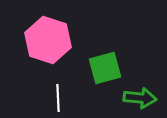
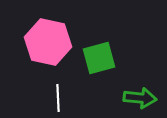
pink hexagon: moved 2 px down; rotated 6 degrees counterclockwise
green square: moved 6 px left, 10 px up
